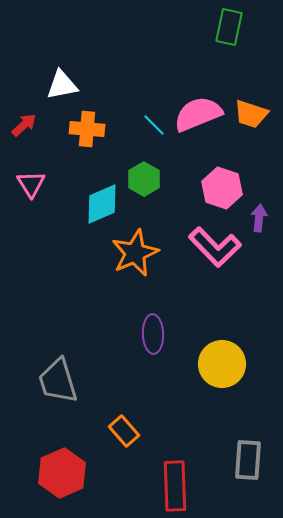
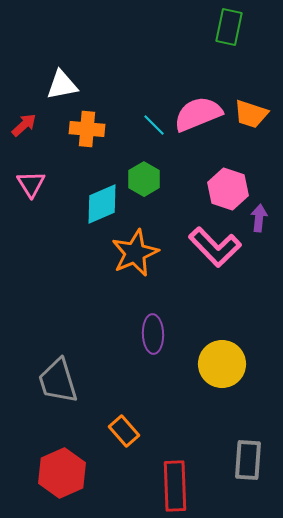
pink hexagon: moved 6 px right, 1 px down
